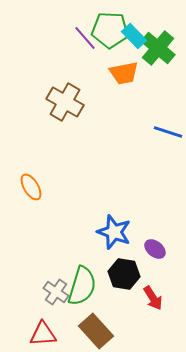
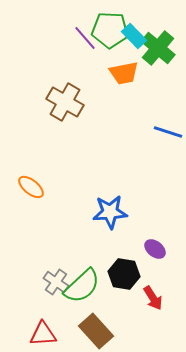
orange ellipse: rotated 20 degrees counterclockwise
blue star: moved 4 px left, 20 px up; rotated 24 degrees counterclockwise
green semicircle: rotated 30 degrees clockwise
gray cross: moved 10 px up
